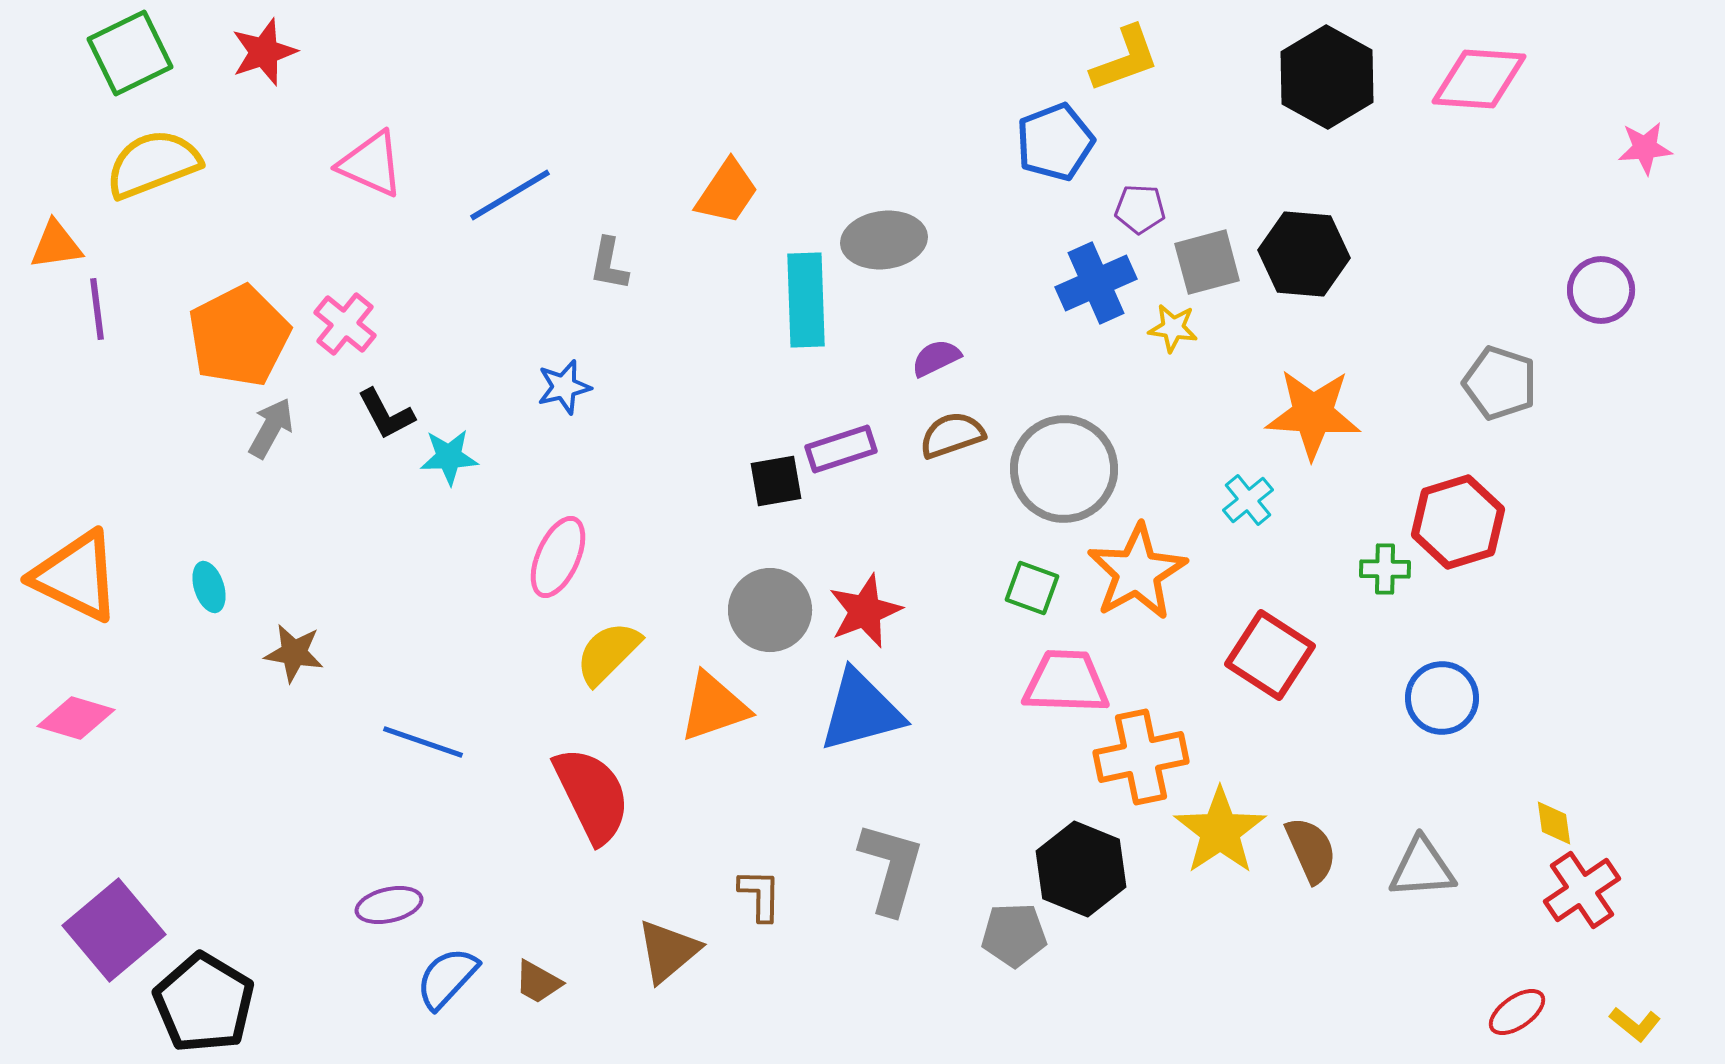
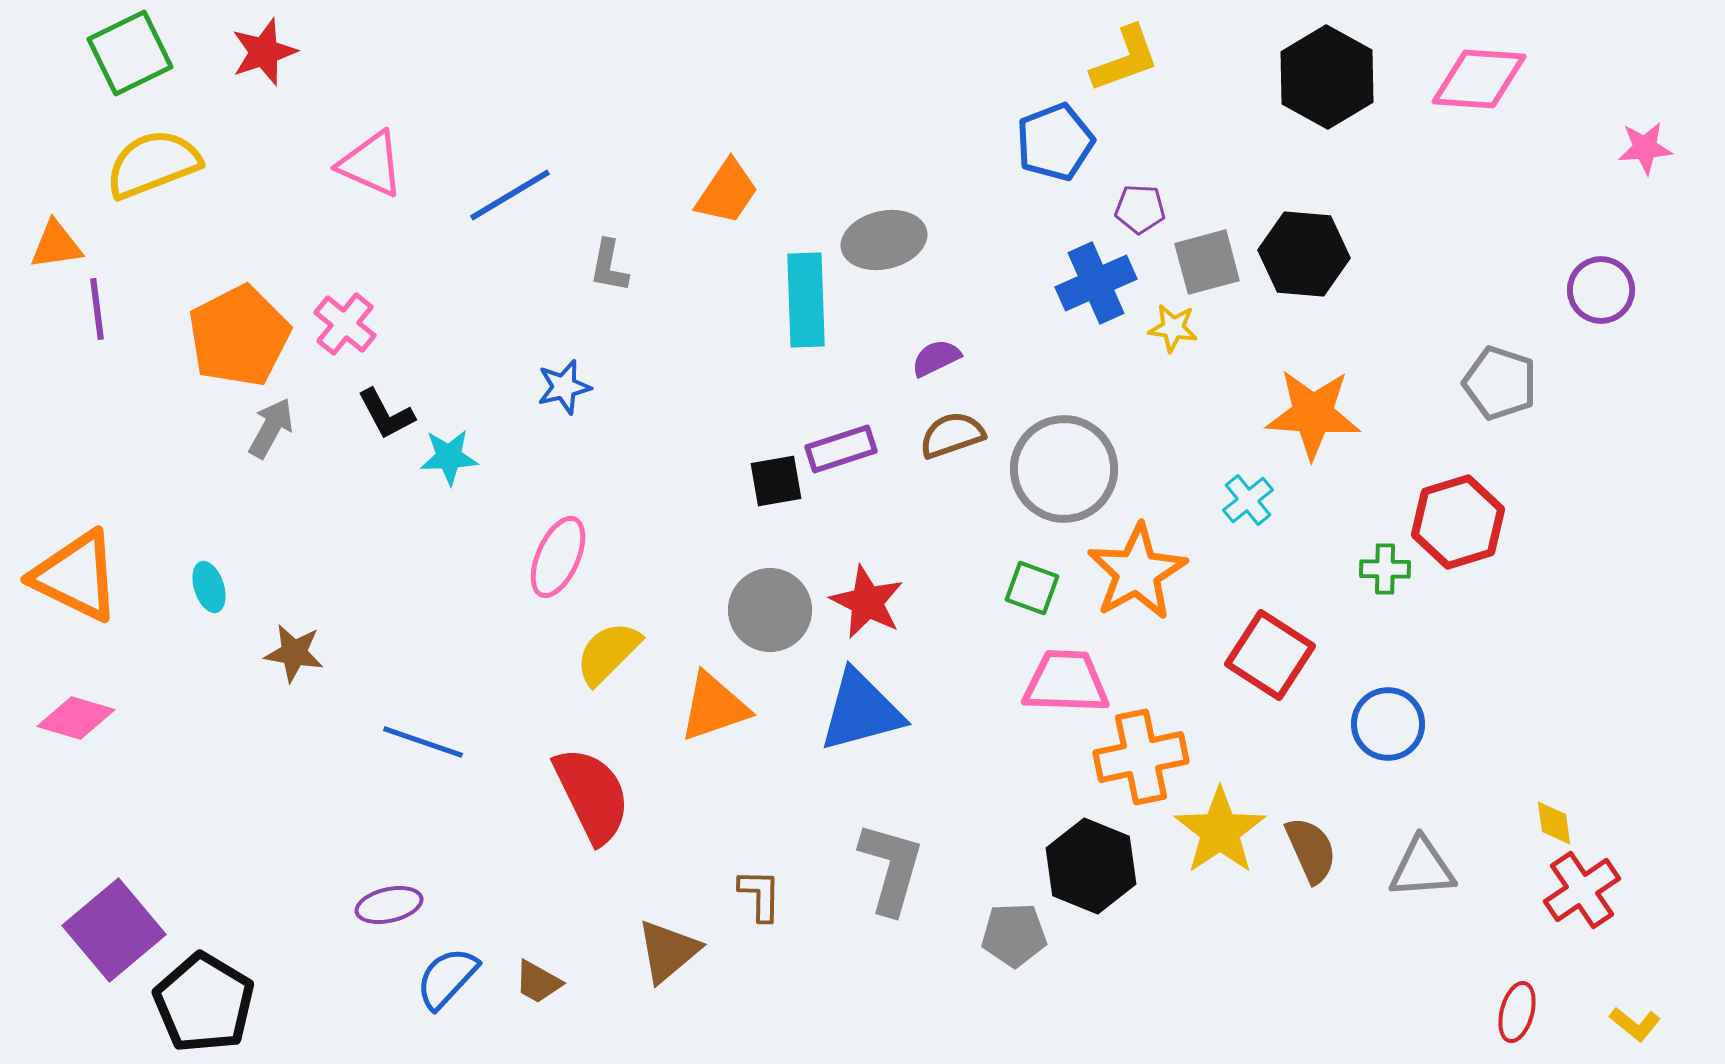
gray ellipse at (884, 240): rotated 6 degrees counterclockwise
gray L-shape at (609, 264): moved 2 px down
red star at (865, 611): moved 2 px right, 9 px up; rotated 24 degrees counterclockwise
blue circle at (1442, 698): moved 54 px left, 26 px down
black hexagon at (1081, 869): moved 10 px right, 3 px up
red ellipse at (1517, 1012): rotated 40 degrees counterclockwise
